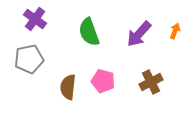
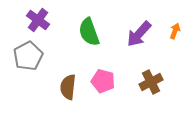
purple cross: moved 3 px right, 1 px down
gray pentagon: moved 1 px left, 3 px up; rotated 16 degrees counterclockwise
